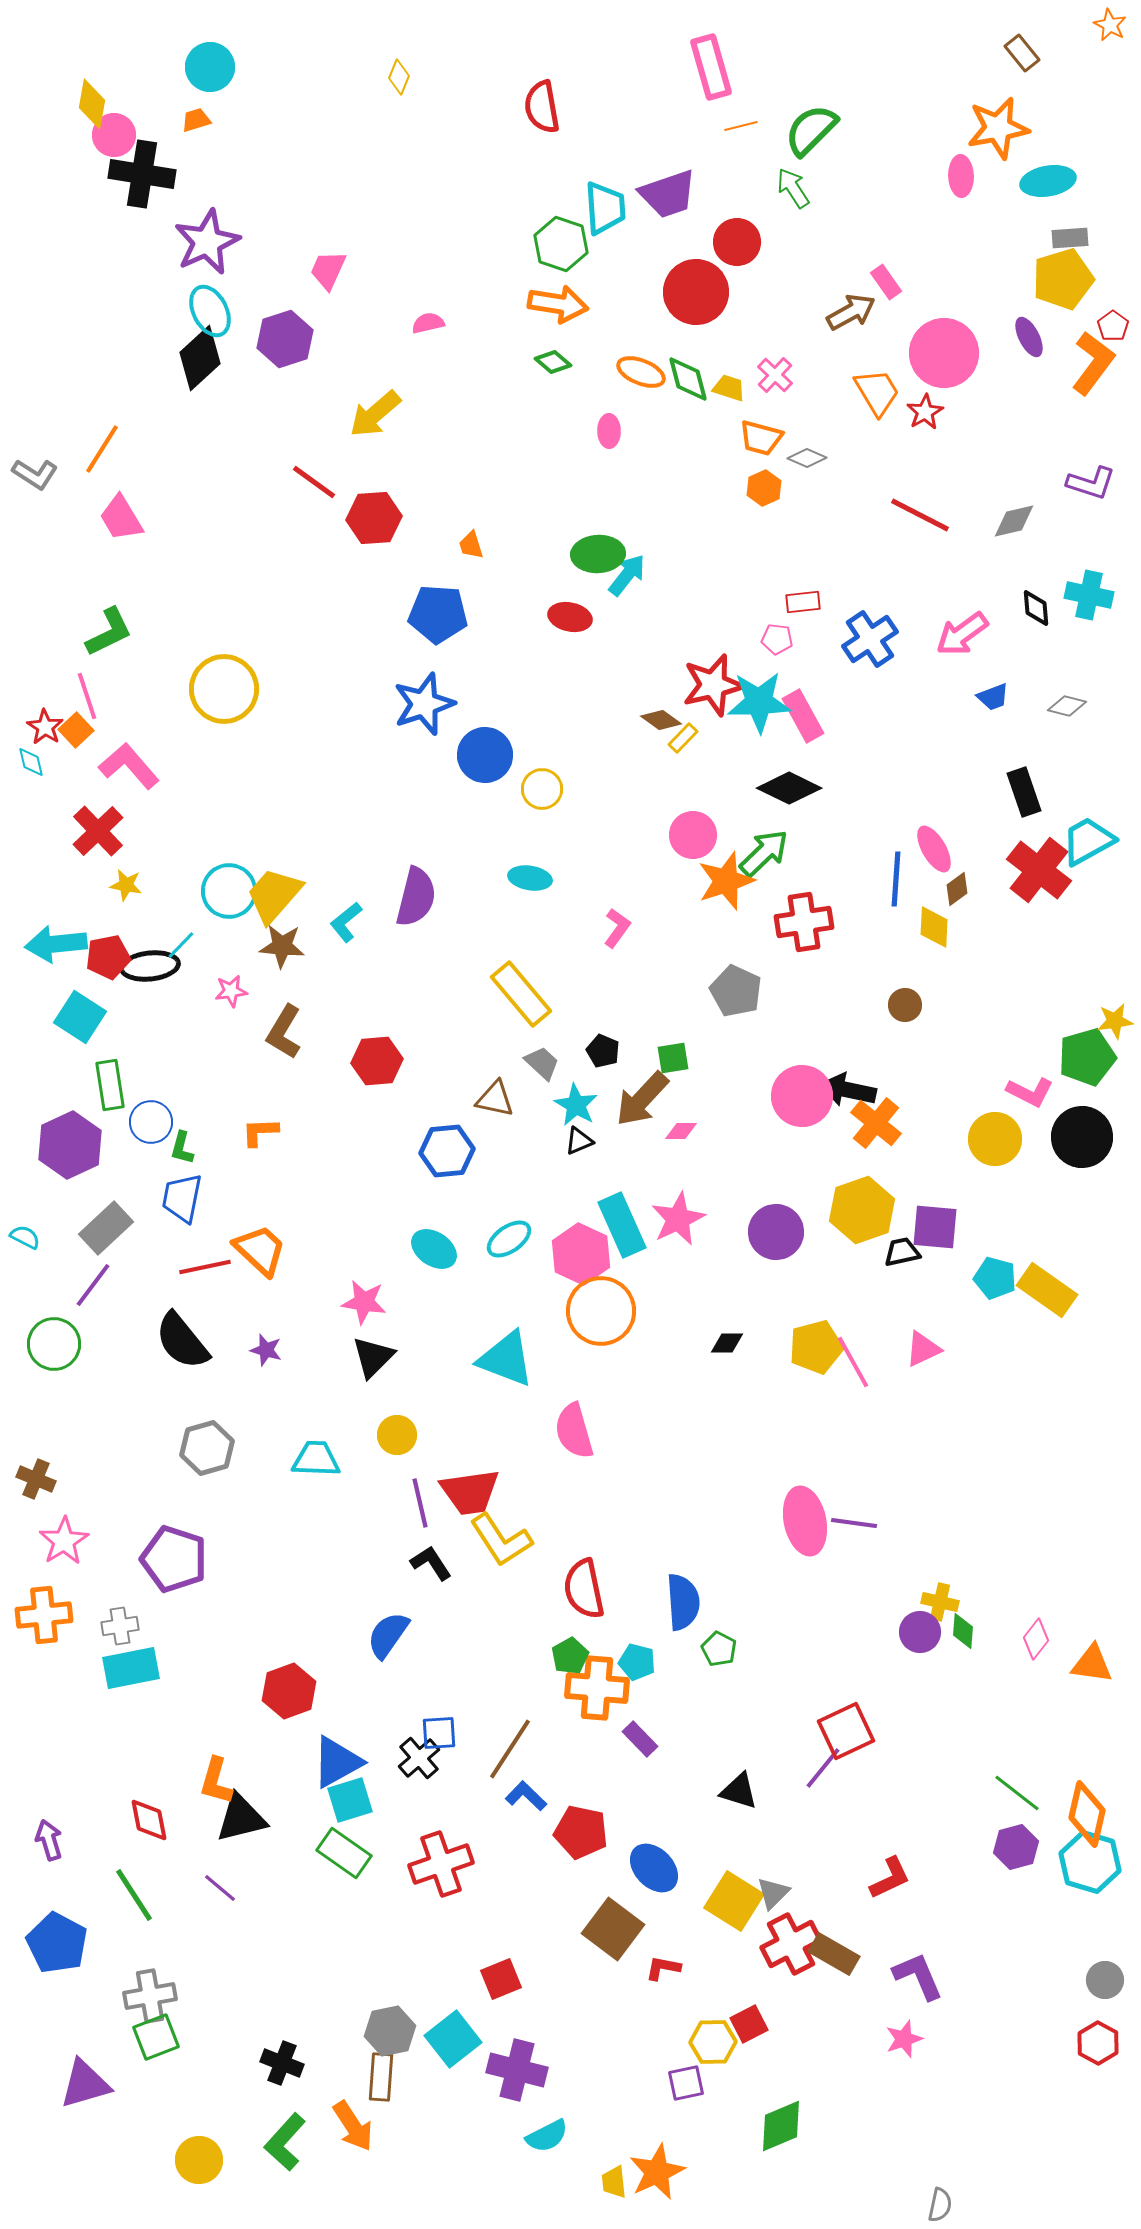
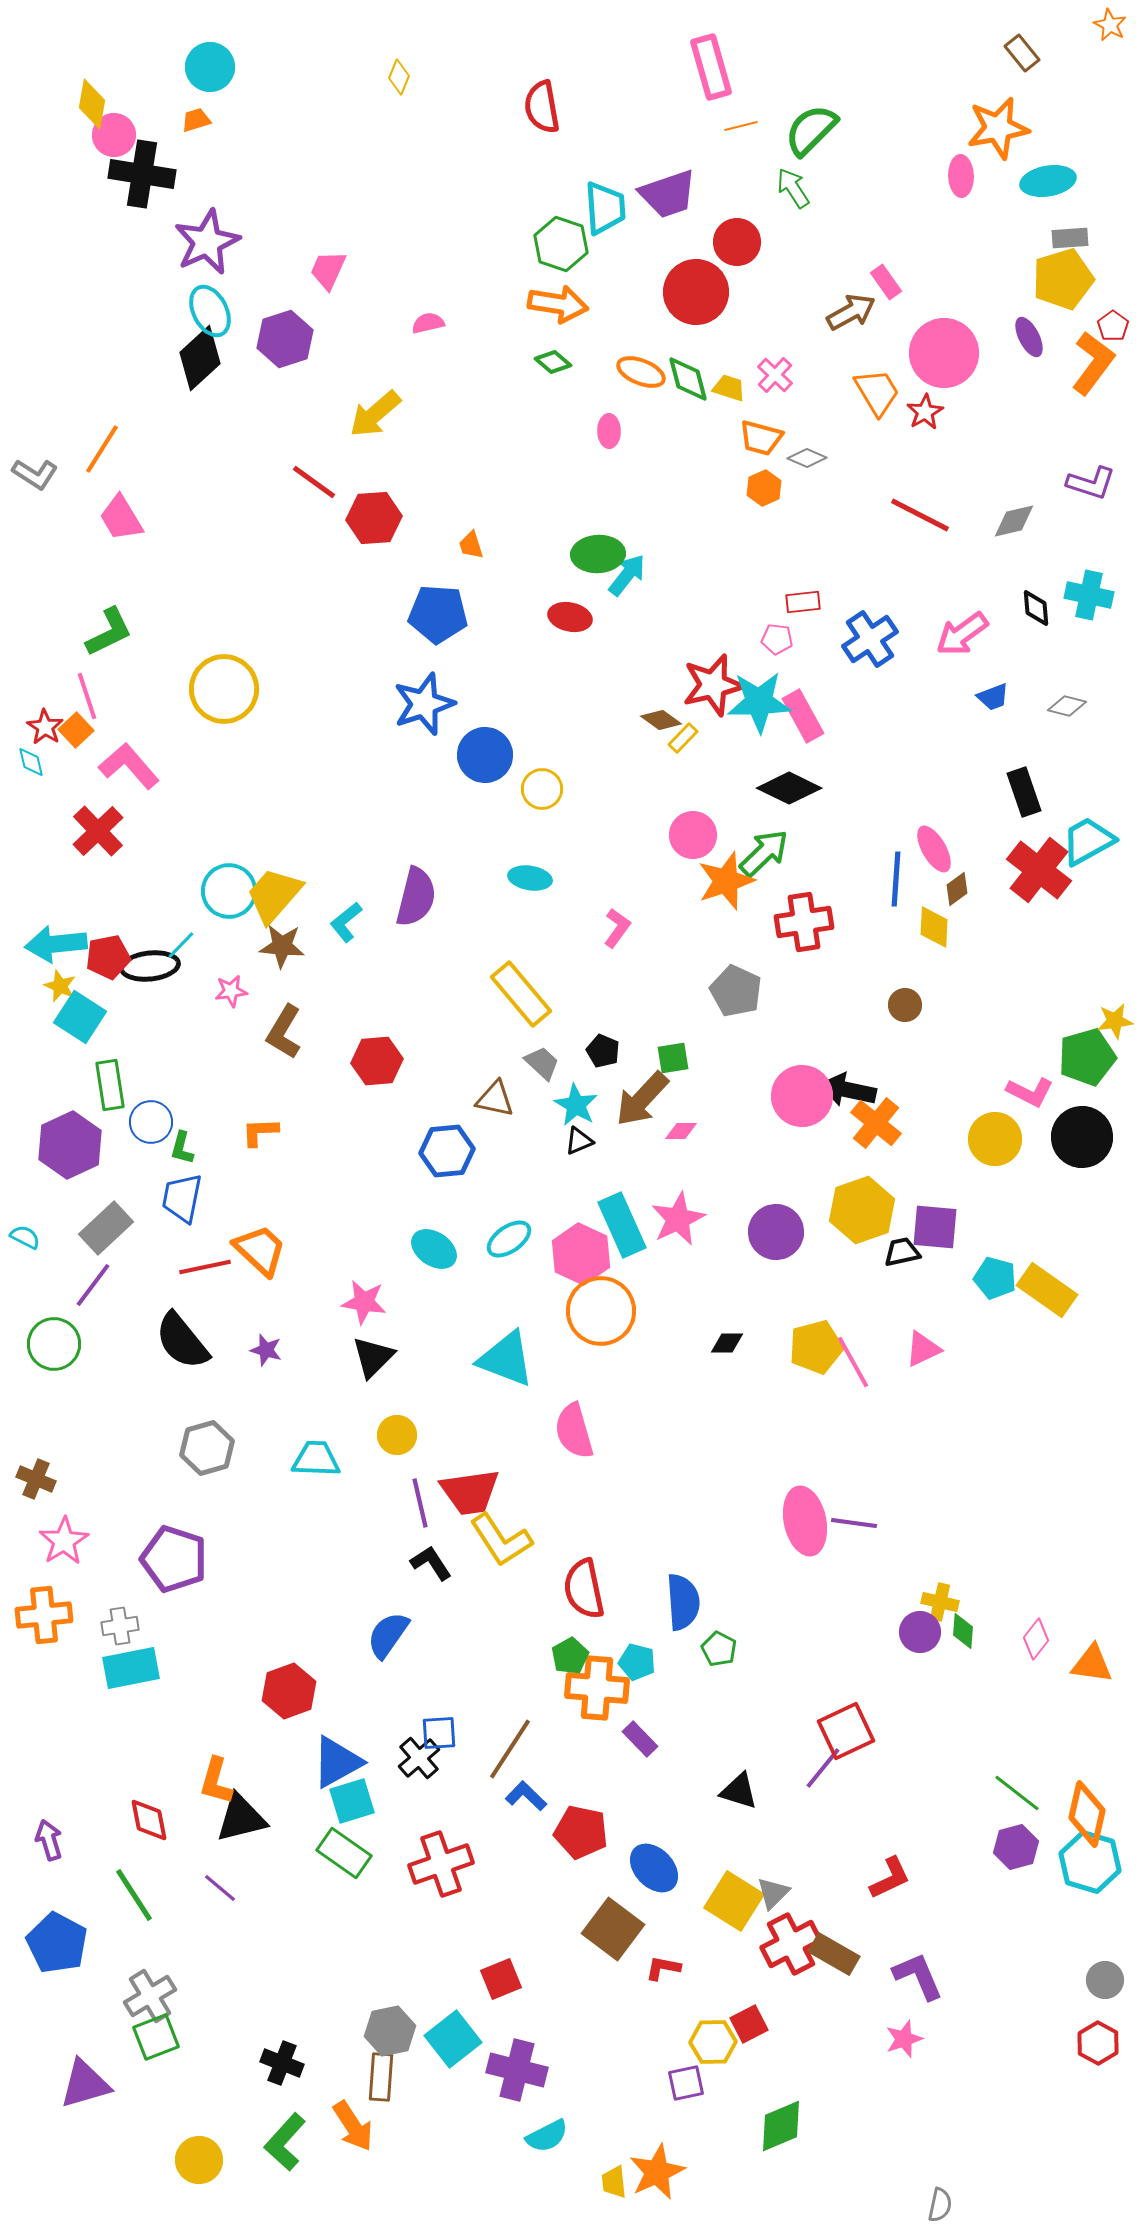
yellow star at (126, 885): moved 66 px left, 101 px down; rotated 12 degrees clockwise
cyan square at (350, 1800): moved 2 px right, 1 px down
gray cross at (150, 1996): rotated 21 degrees counterclockwise
